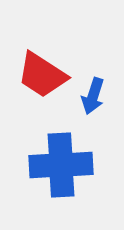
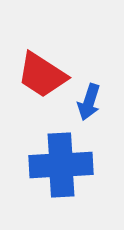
blue arrow: moved 4 px left, 6 px down
